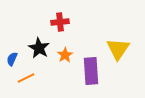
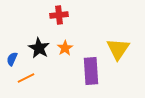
red cross: moved 1 px left, 7 px up
orange star: moved 7 px up
